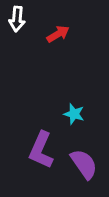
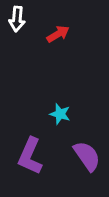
cyan star: moved 14 px left
purple L-shape: moved 11 px left, 6 px down
purple semicircle: moved 3 px right, 8 px up
